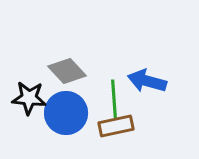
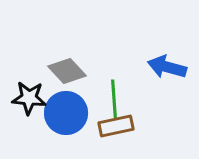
blue arrow: moved 20 px right, 14 px up
